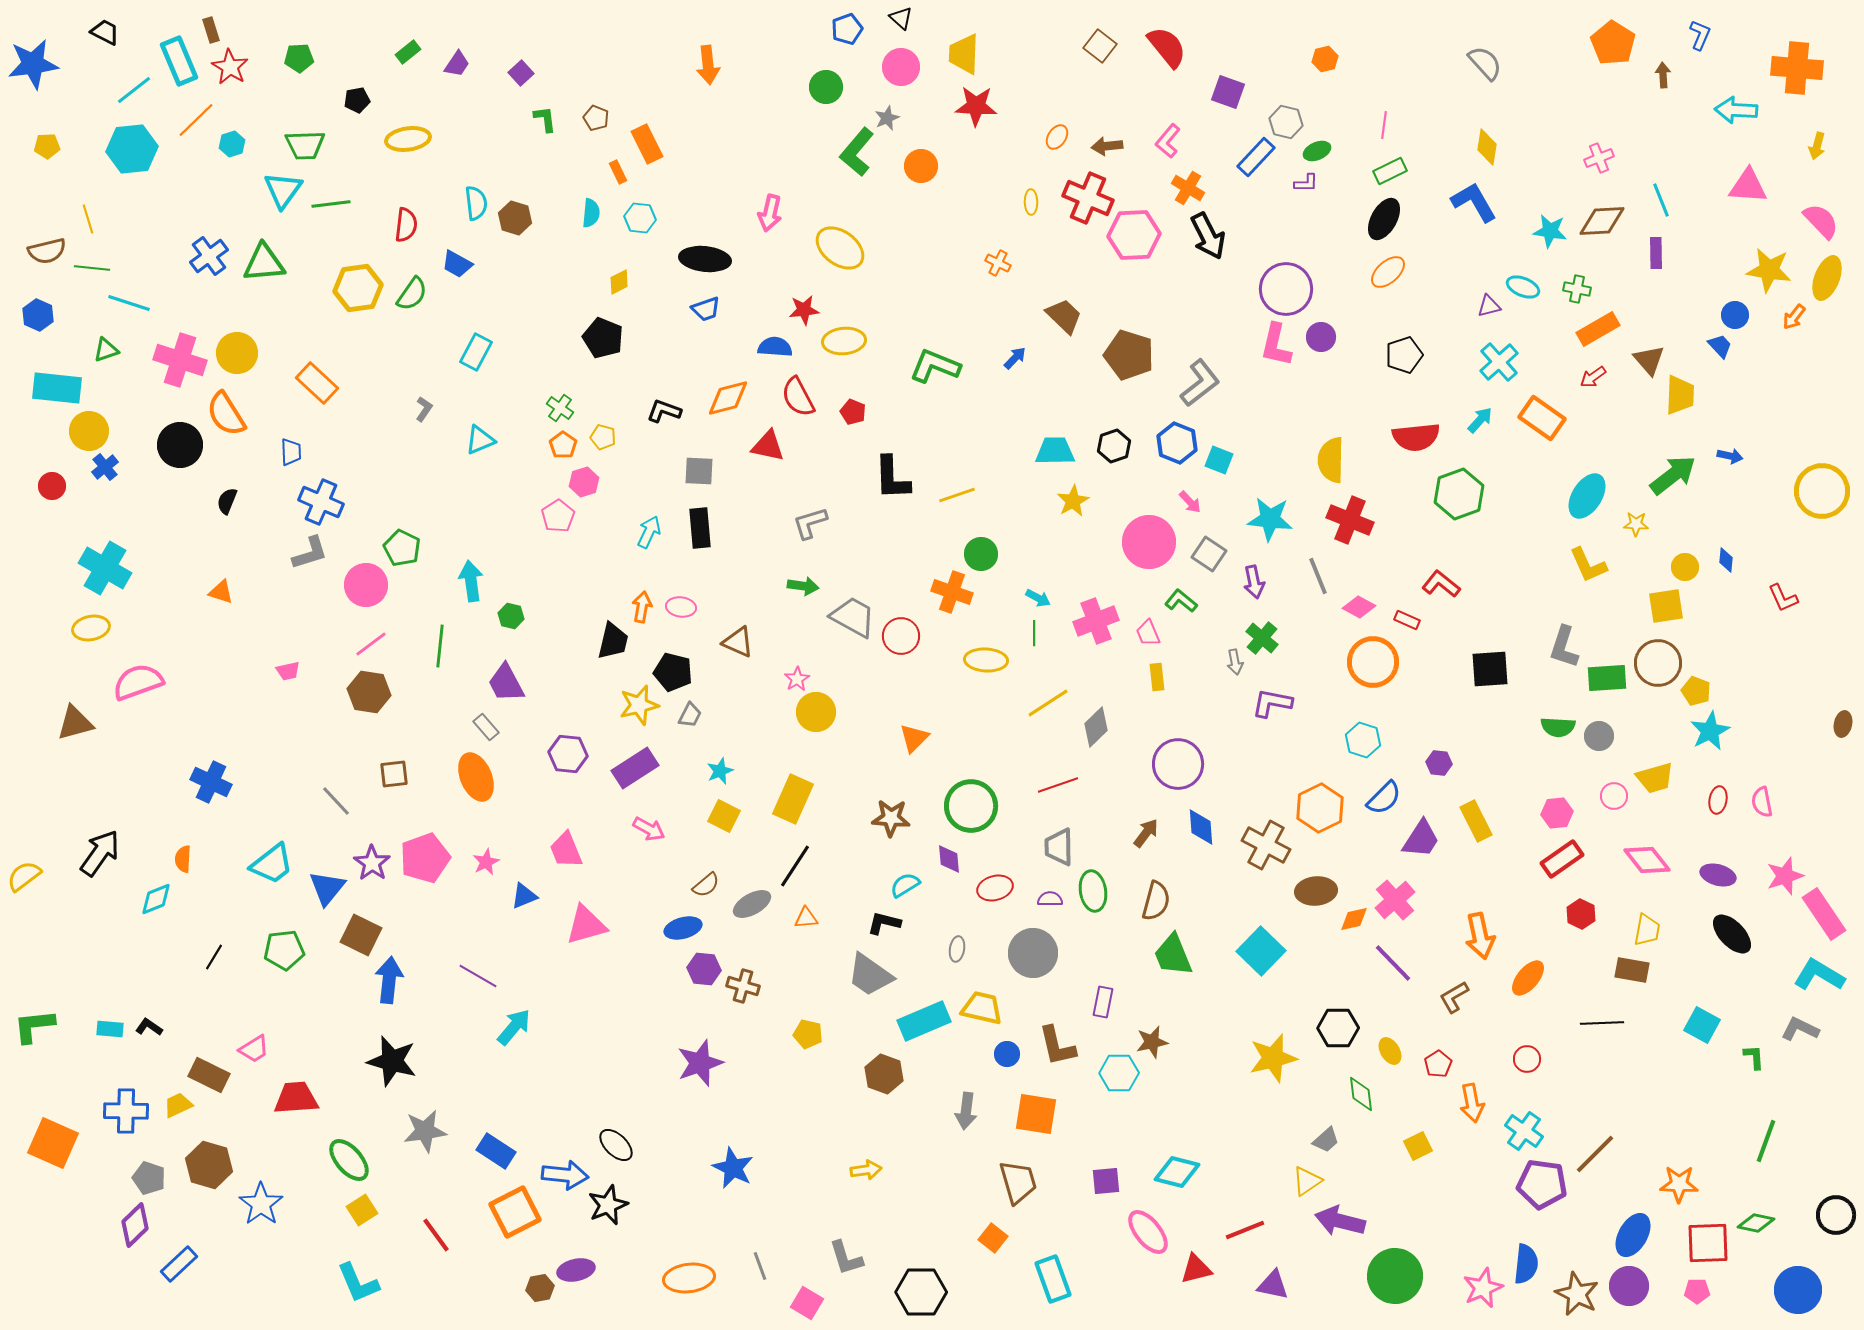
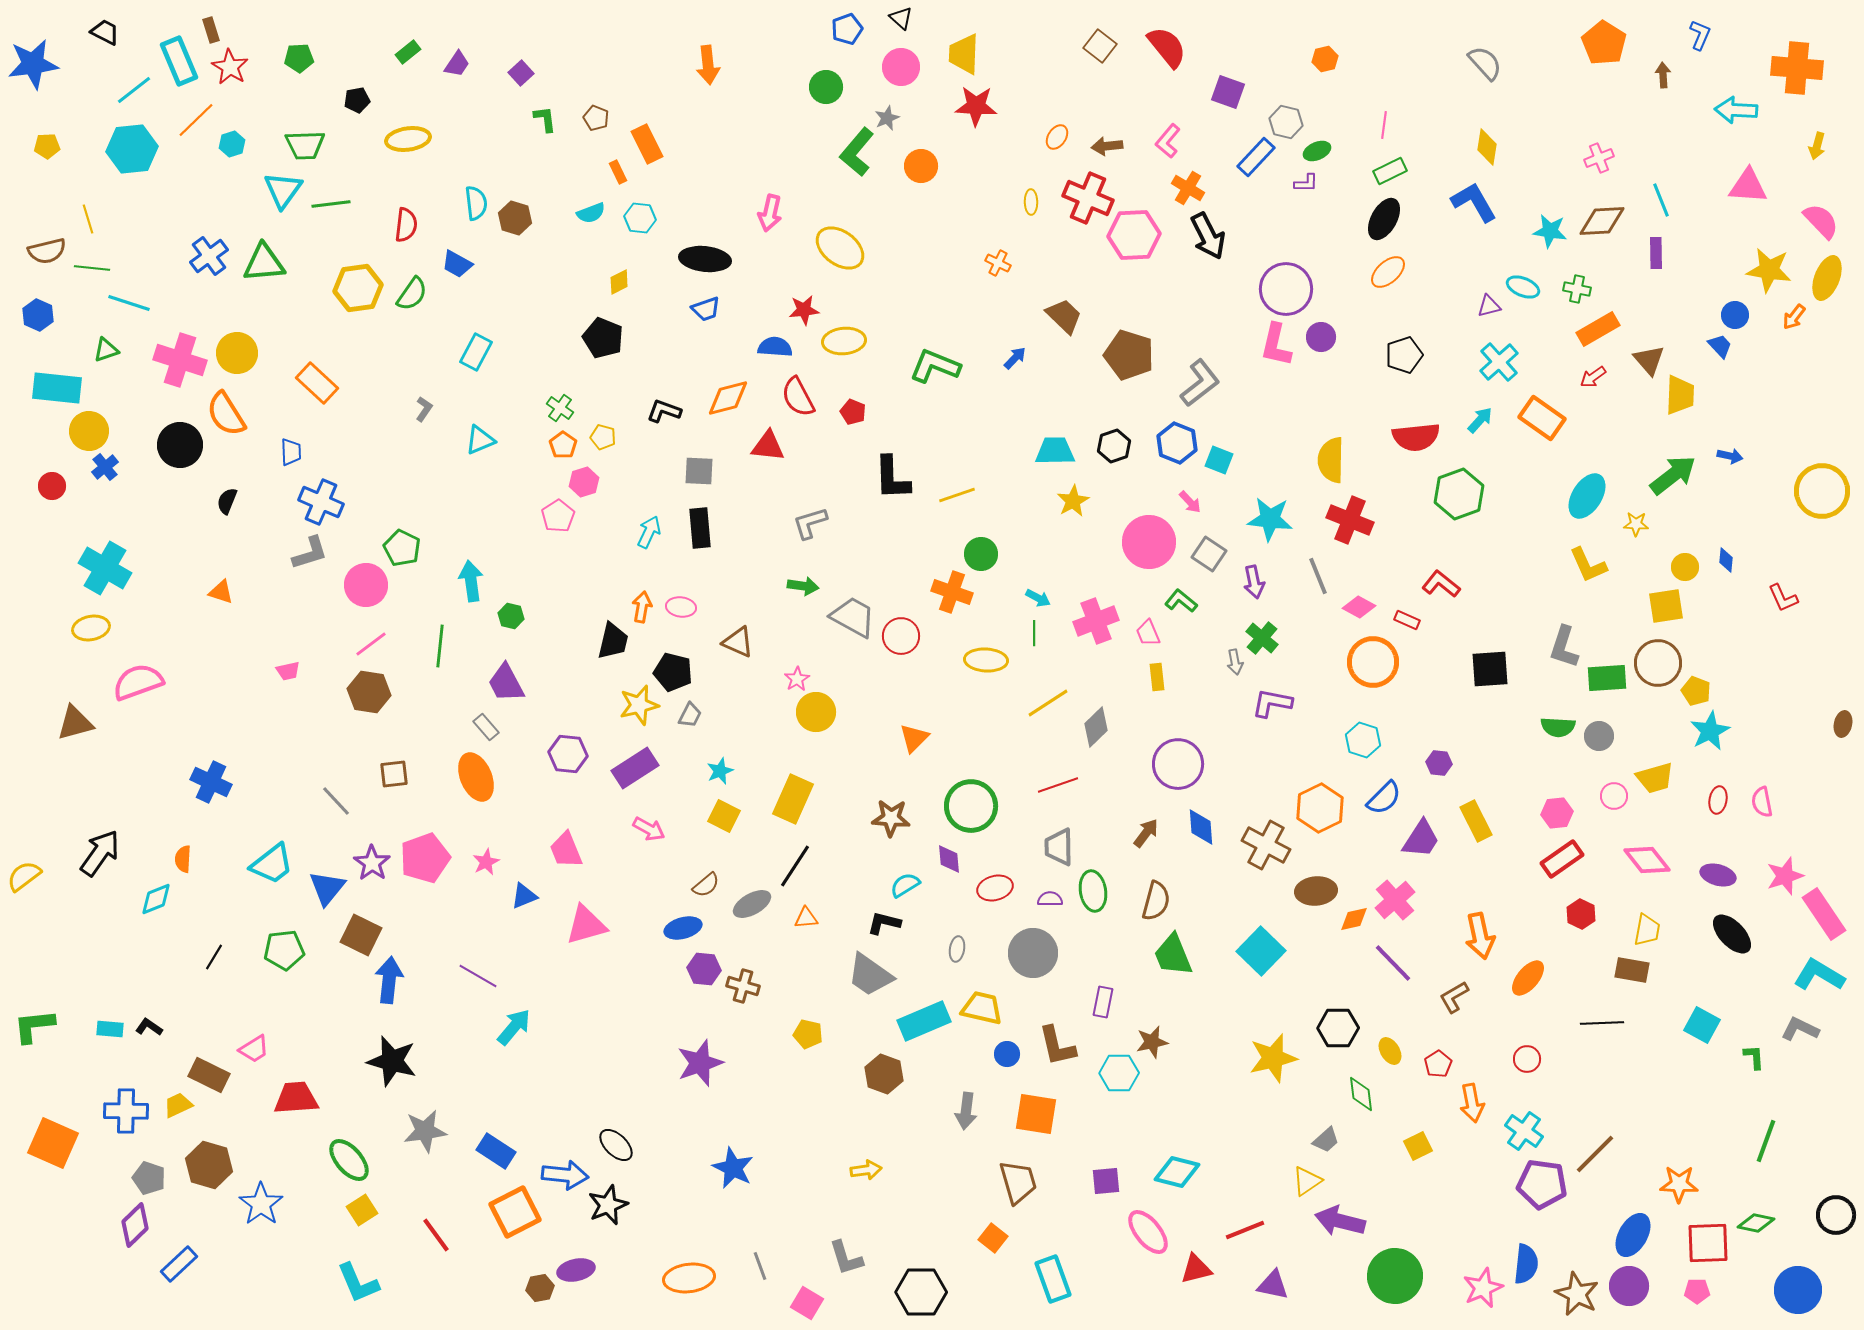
orange pentagon at (1613, 43): moved 9 px left
cyan semicircle at (591, 213): rotated 64 degrees clockwise
red triangle at (768, 446): rotated 6 degrees counterclockwise
